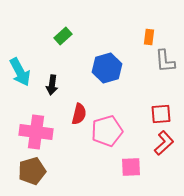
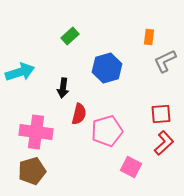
green rectangle: moved 7 px right
gray L-shape: rotated 70 degrees clockwise
cyan arrow: rotated 80 degrees counterclockwise
black arrow: moved 11 px right, 3 px down
pink square: rotated 30 degrees clockwise
